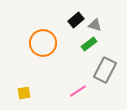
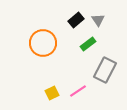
gray triangle: moved 3 px right, 5 px up; rotated 40 degrees clockwise
green rectangle: moved 1 px left
yellow square: moved 28 px right; rotated 16 degrees counterclockwise
